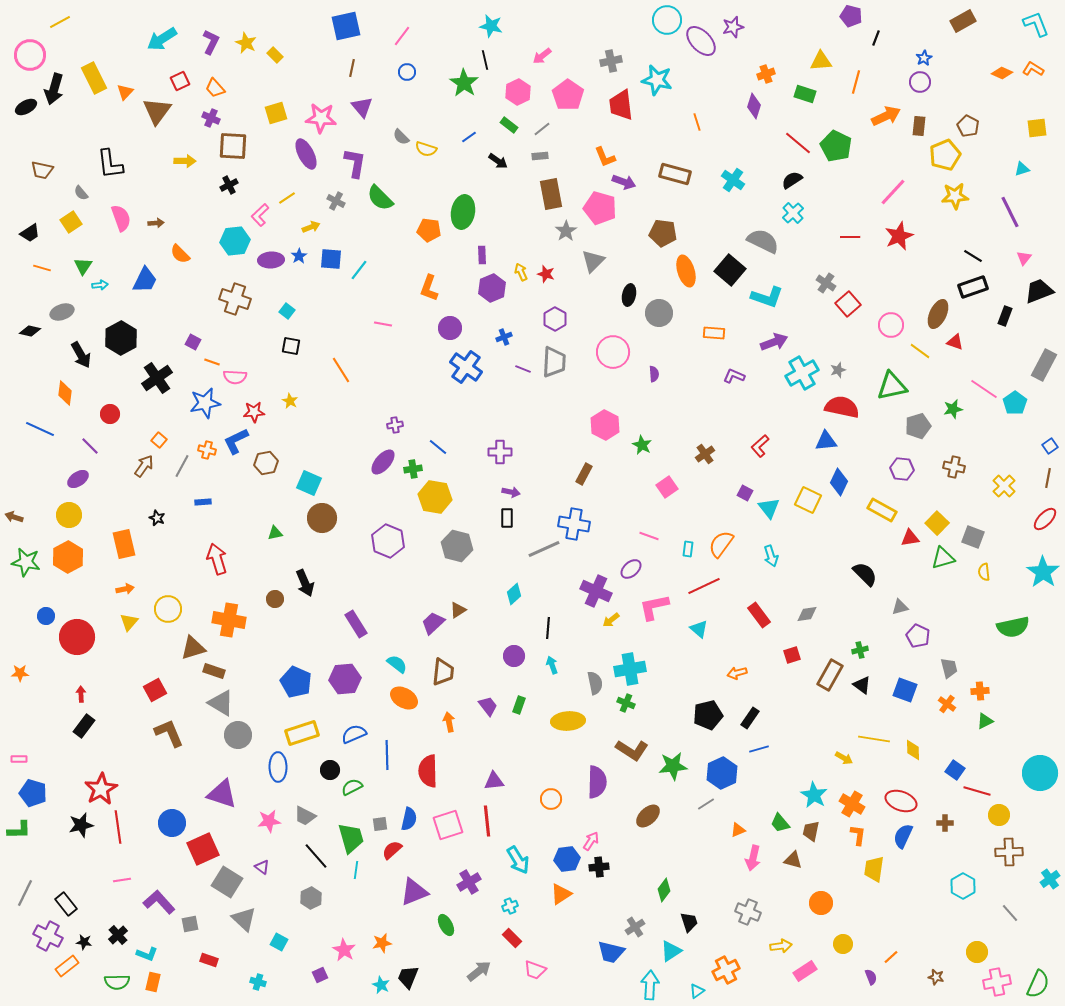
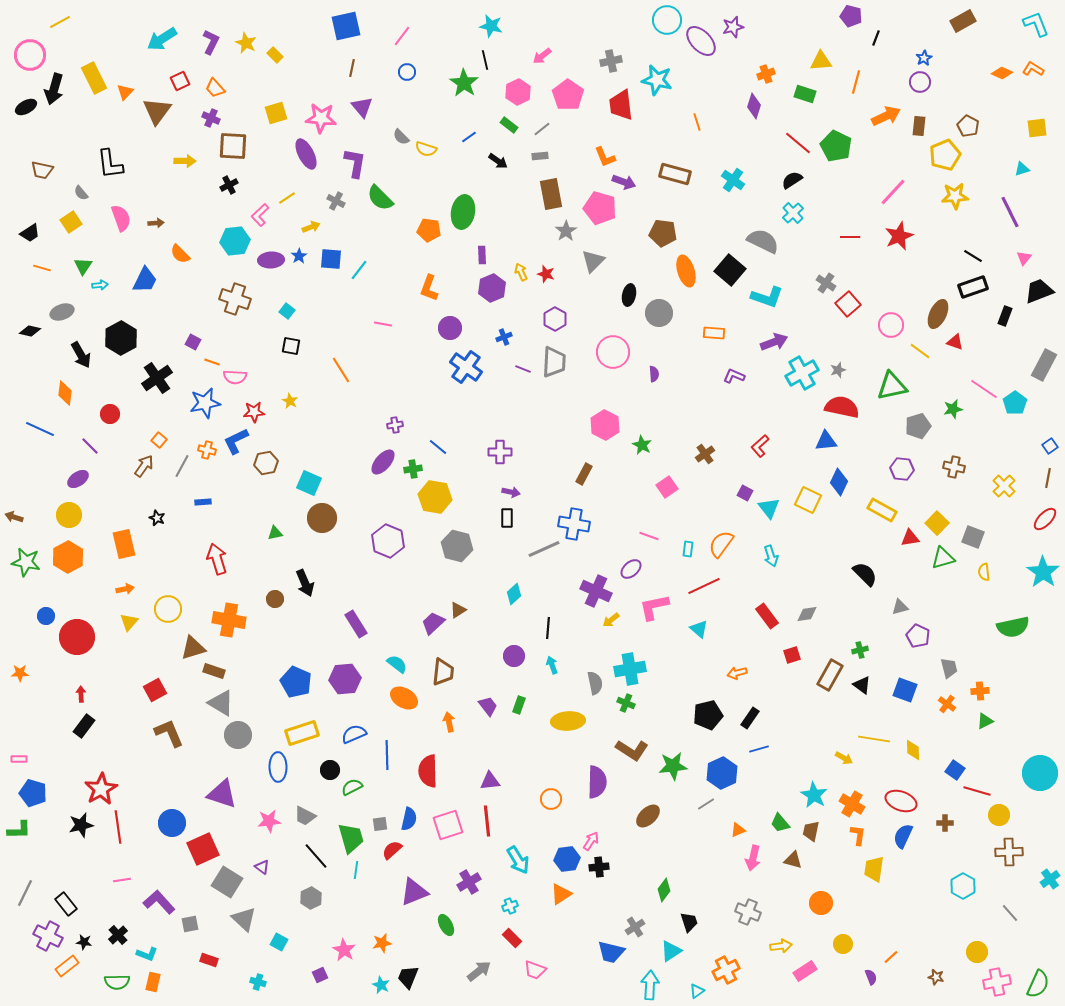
red rectangle at (759, 615): moved 8 px right, 1 px down
purple triangle at (494, 781): moved 4 px left
